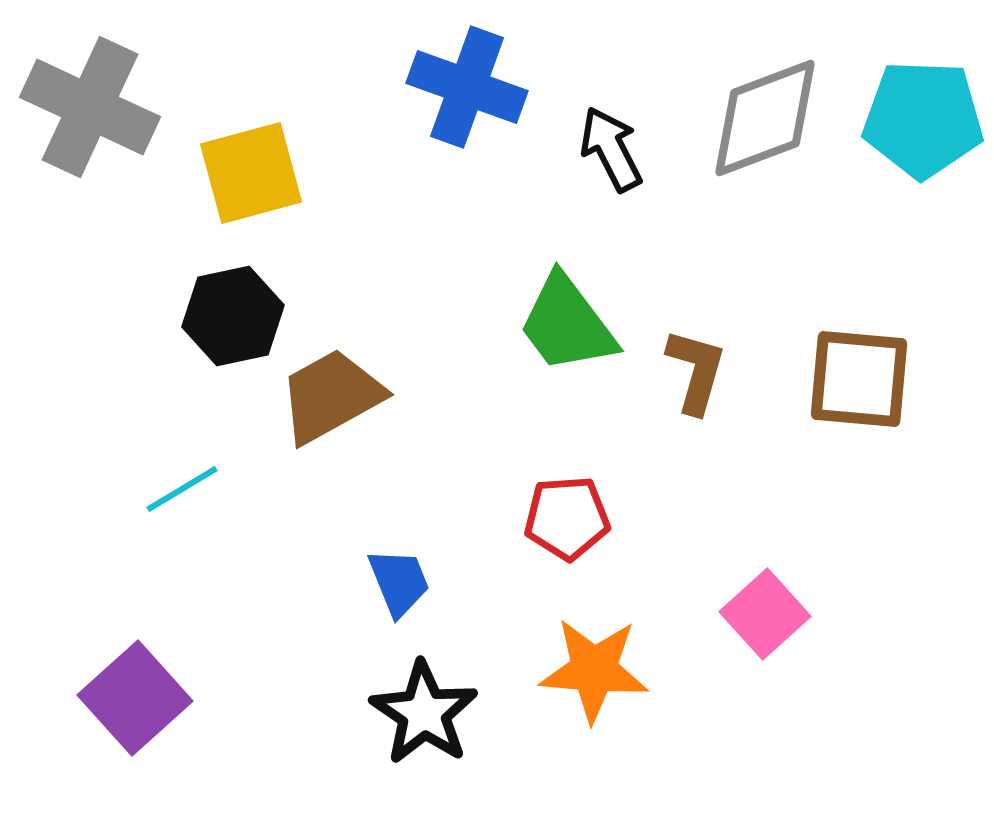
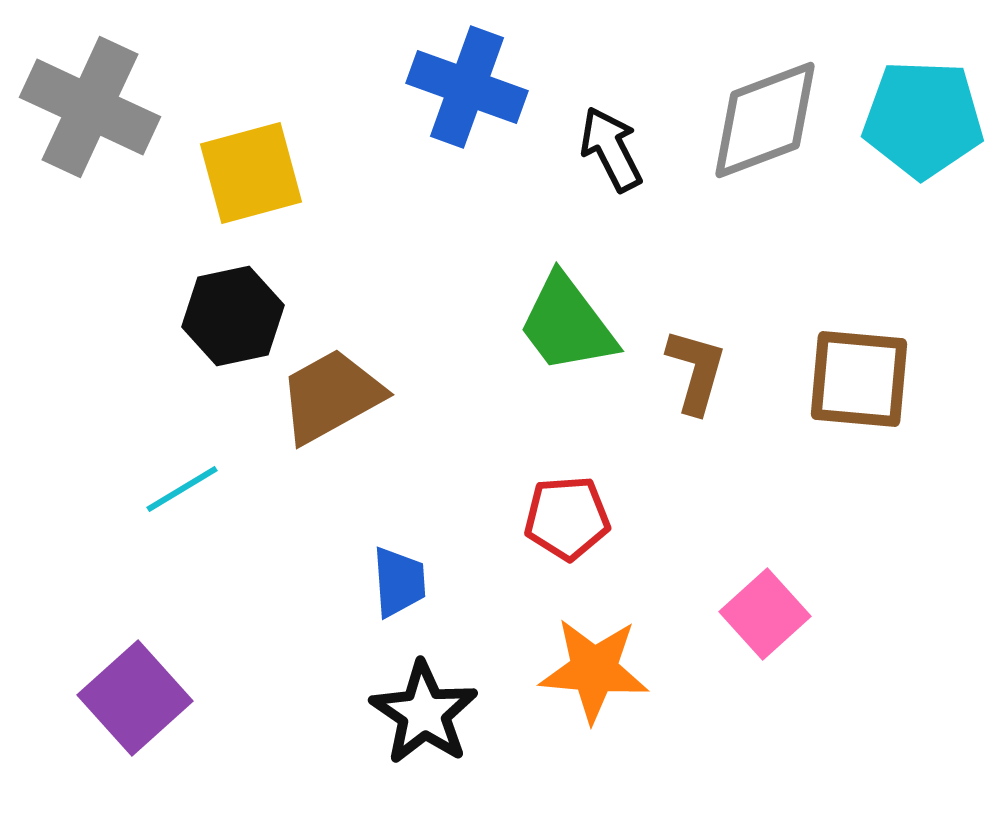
gray diamond: moved 2 px down
blue trapezoid: rotated 18 degrees clockwise
